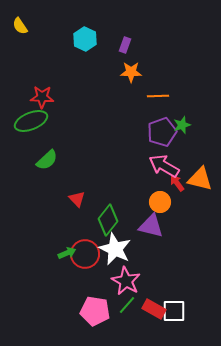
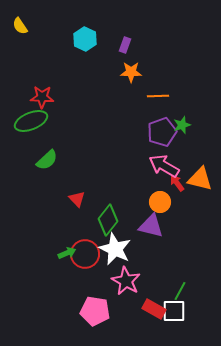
green line: moved 53 px right, 14 px up; rotated 12 degrees counterclockwise
